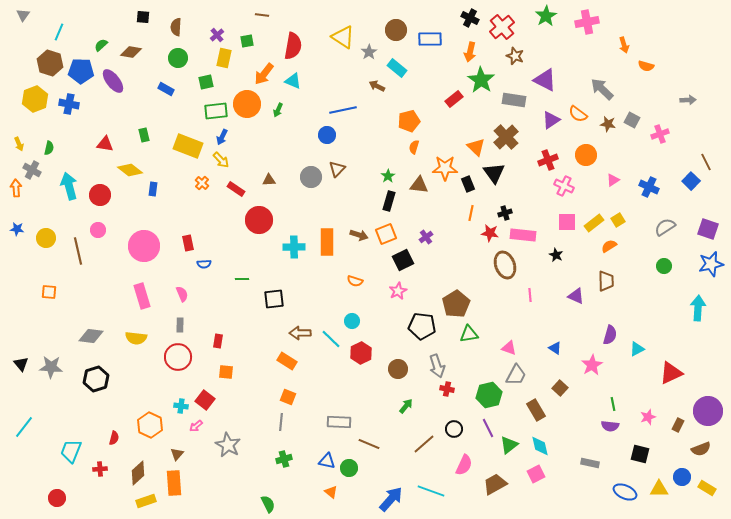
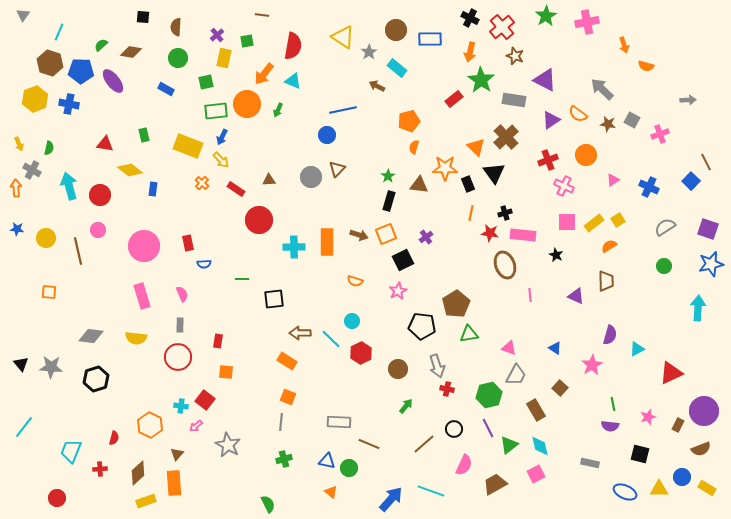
purple circle at (708, 411): moved 4 px left
